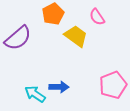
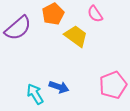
pink semicircle: moved 2 px left, 3 px up
purple semicircle: moved 10 px up
blue arrow: rotated 18 degrees clockwise
cyan arrow: rotated 25 degrees clockwise
